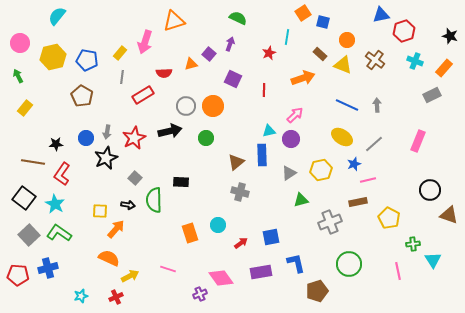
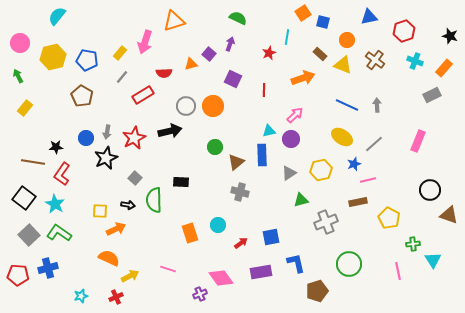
blue triangle at (381, 15): moved 12 px left, 2 px down
gray line at (122, 77): rotated 32 degrees clockwise
green circle at (206, 138): moved 9 px right, 9 px down
black star at (56, 144): moved 3 px down
gray cross at (330, 222): moved 4 px left
orange arrow at (116, 229): rotated 24 degrees clockwise
